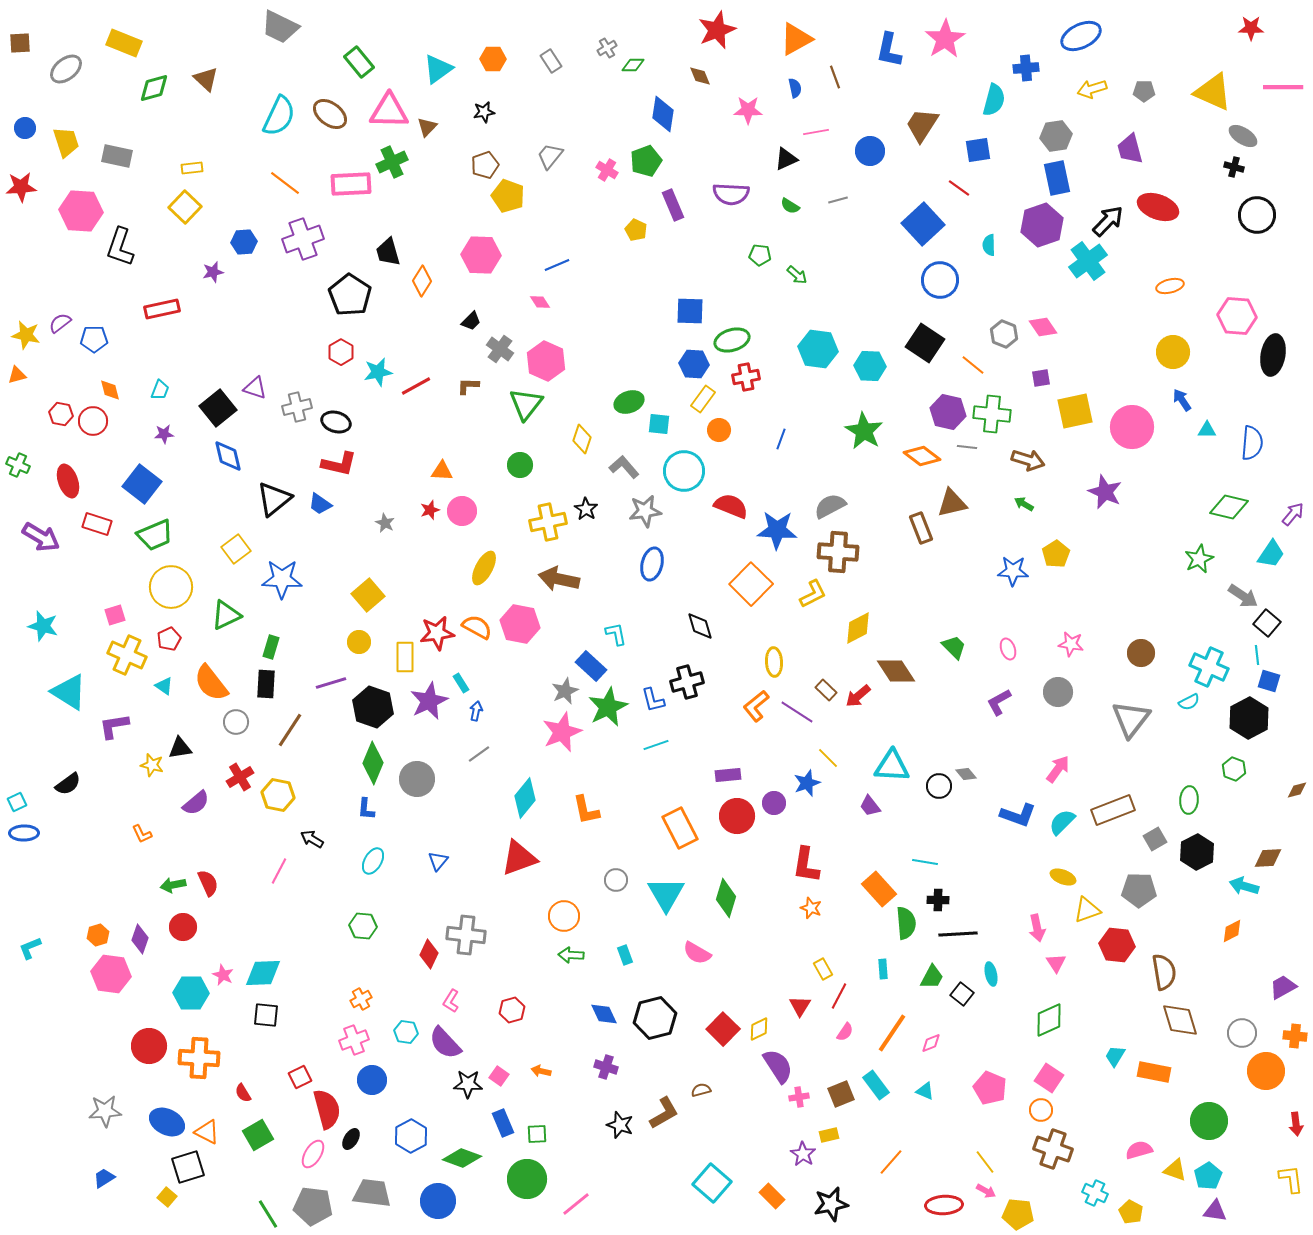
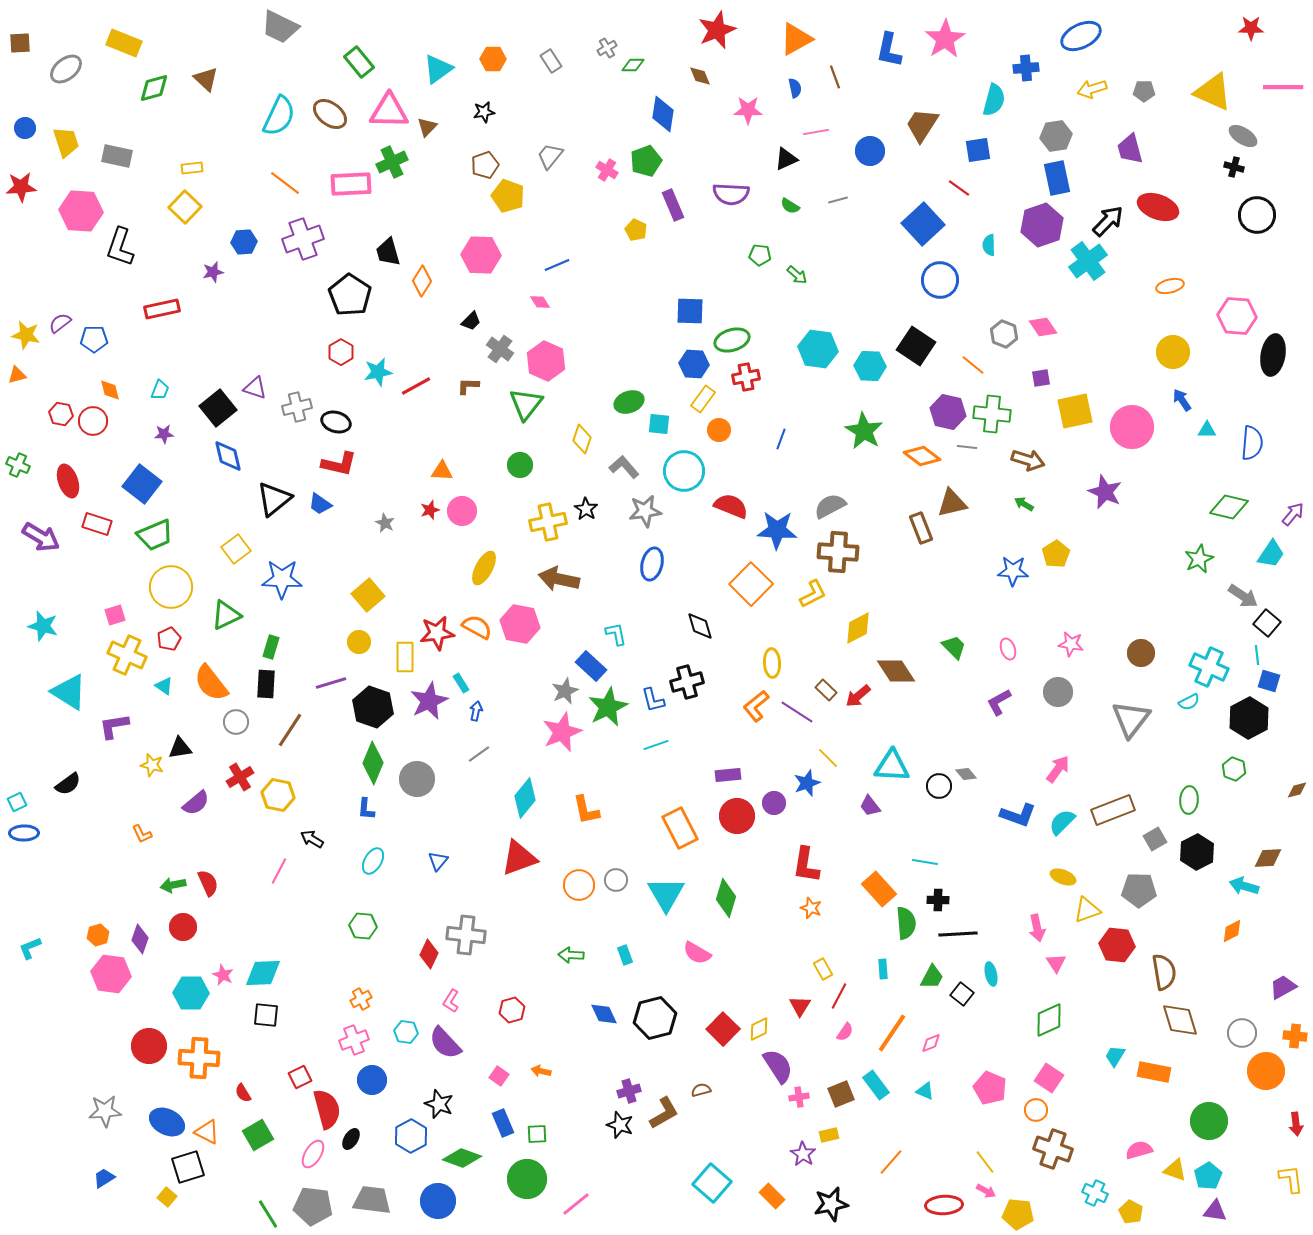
black square at (925, 343): moved 9 px left, 3 px down
yellow ellipse at (774, 662): moved 2 px left, 1 px down
orange circle at (564, 916): moved 15 px right, 31 px up
purple cross at (606, 1067): moved 23 px right, 24 px down; rotated 35 degrees counterclockwise
black star at (468, 1084): moved 29 px left, 20 px down; rotated 20 degrees clockwise
orange circle at (1041, 1110): moved 5 px left
gray trapezoid at (372, 1193): moved 7 px down
